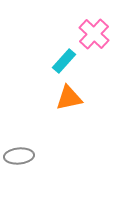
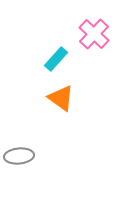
cyan rectangle: moved 8 px left, 2 px up
orange triangle: moved 8 px left; rotated 48 degrees clockwise
